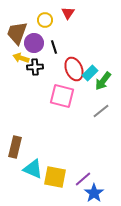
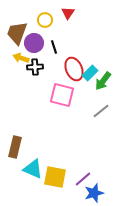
pink square: moved 1 px up
blue star: rotated 18 degrees clockwise
